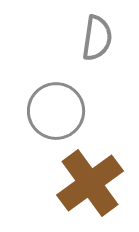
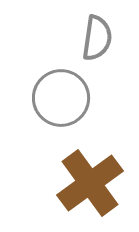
gray circle: moved 5 px right, 13 px up
